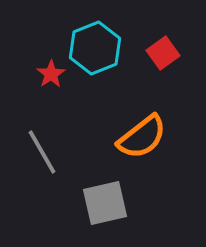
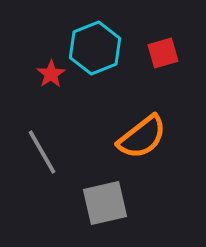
red square: rotated 20 degrees clockwise
